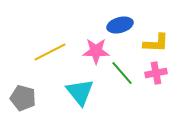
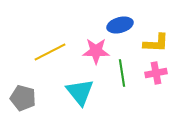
green line: rotated 32 degrees clockwise
